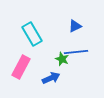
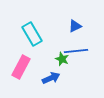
blue line: moved 1 px up
